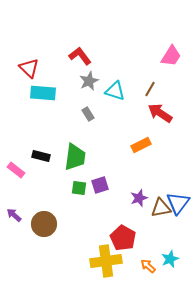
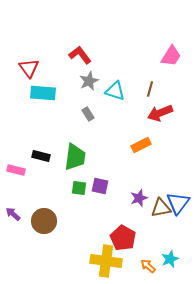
red L-shape: moved 1 px up
red triangle: rotated 10 degrees clockwise
brown line: rotated 14 degrees counterclockwise
red arrow: rotated 55 degrees counterclockwise
pink rectangle: rotated 24 degrees counterclockwise
purple square: moved 1 px down; rotated 30 degrees clockwise
purple arrow: moved 1 px left, 1 px up
brown circle: moved 3 px up
yellow cross: rotated 16 degrees clockwise
